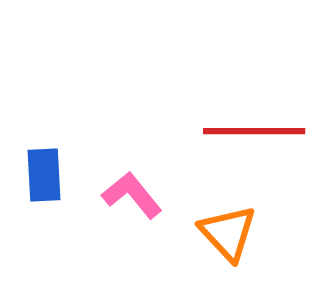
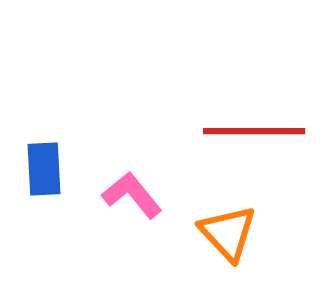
blue rectangle: moved 6 px up
